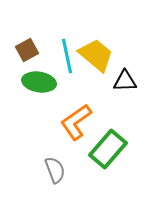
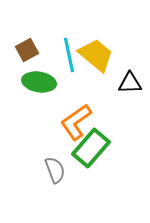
cyan line: moved 2 px right, 1 px up
black triangle: moved 5 px right, 2 px down
green rectangle: moved 17 px left, 1 px up
